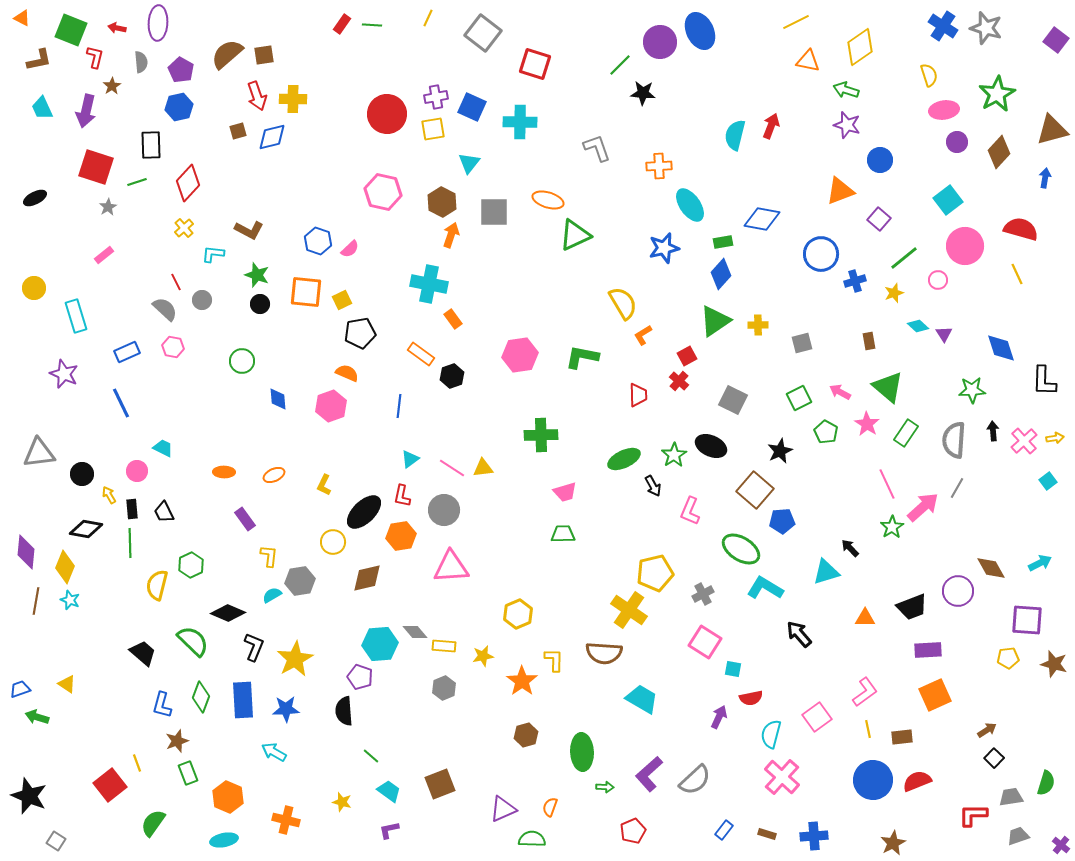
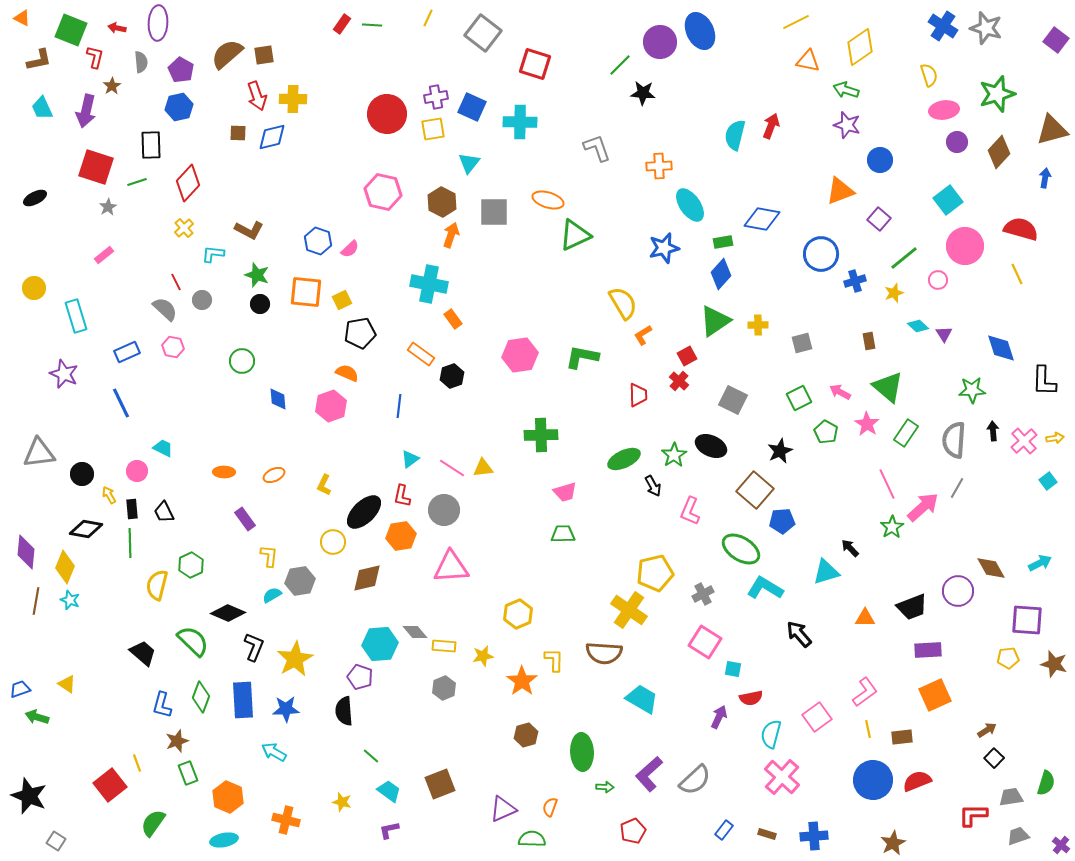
green star at (997, 94): rotated 12 degrees clockwise
brown square at (238, 131): moved 2 px down; rotated 18 degrees clockwise
